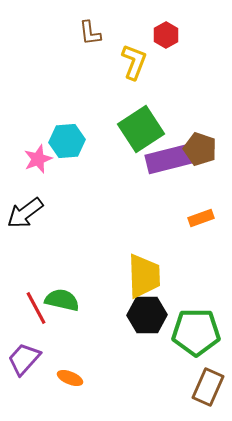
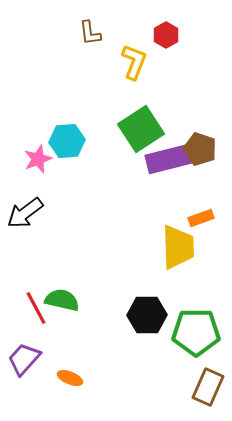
yellow trapezoid: moved 34 px right, 29 px up
